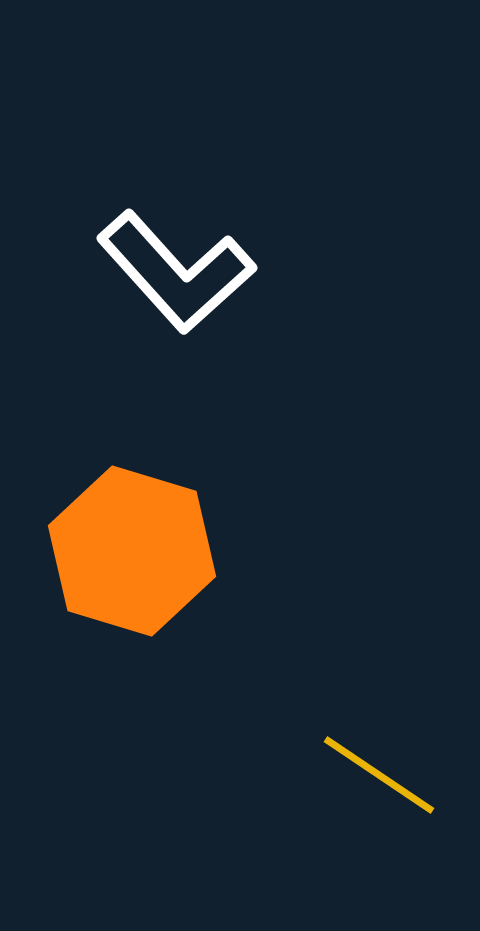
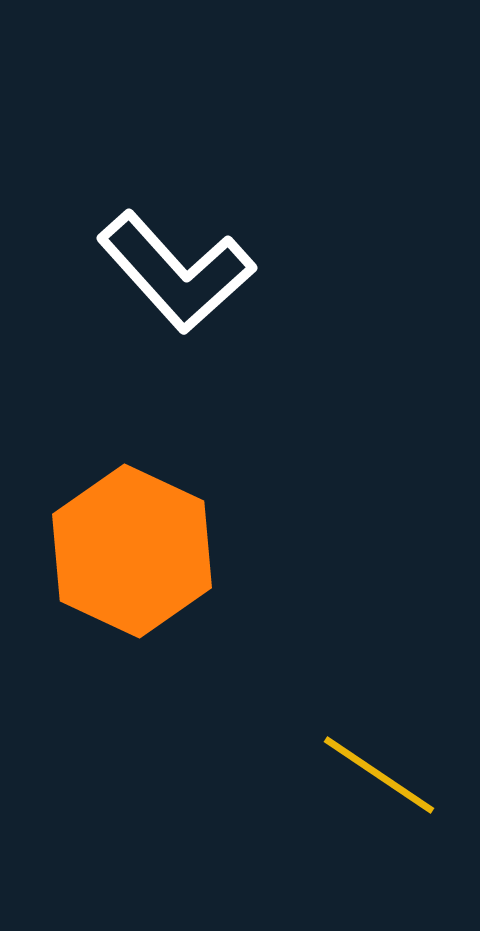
orange hexagon: rotated 8 degrees clockwise
